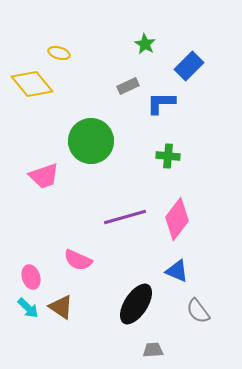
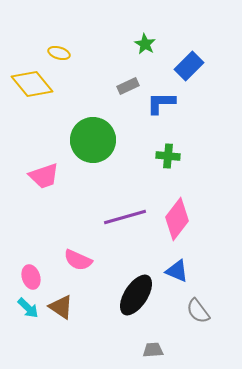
green circle: moved 2 px right, 1 px up
black ellipse: moved 9 px up
